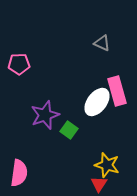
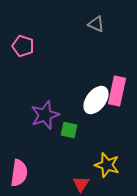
gray triangle: moved 6 px left, 19 px up
pink pentagon: moved 4 px right, 18 px up; rotated 20 degrees clockwise
pink rectangle: rotated 28 degrees clockwise
white ellipse: moved 1 px left, 2 px up
green square: rotated 24 degrees counterclockwise
red triangle: moved 18 px left
